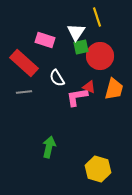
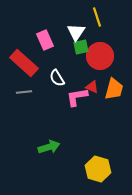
pink rectangle: rotated 48 degrees clockwise
red triangle: moved 3 px right
green arrow: rotated 60 degrees clockwise
